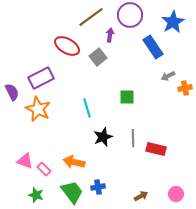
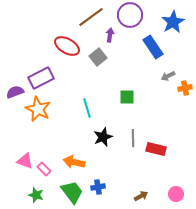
purple semicircle: moved 3 px right; rotated 84 degrees counterclockwise
